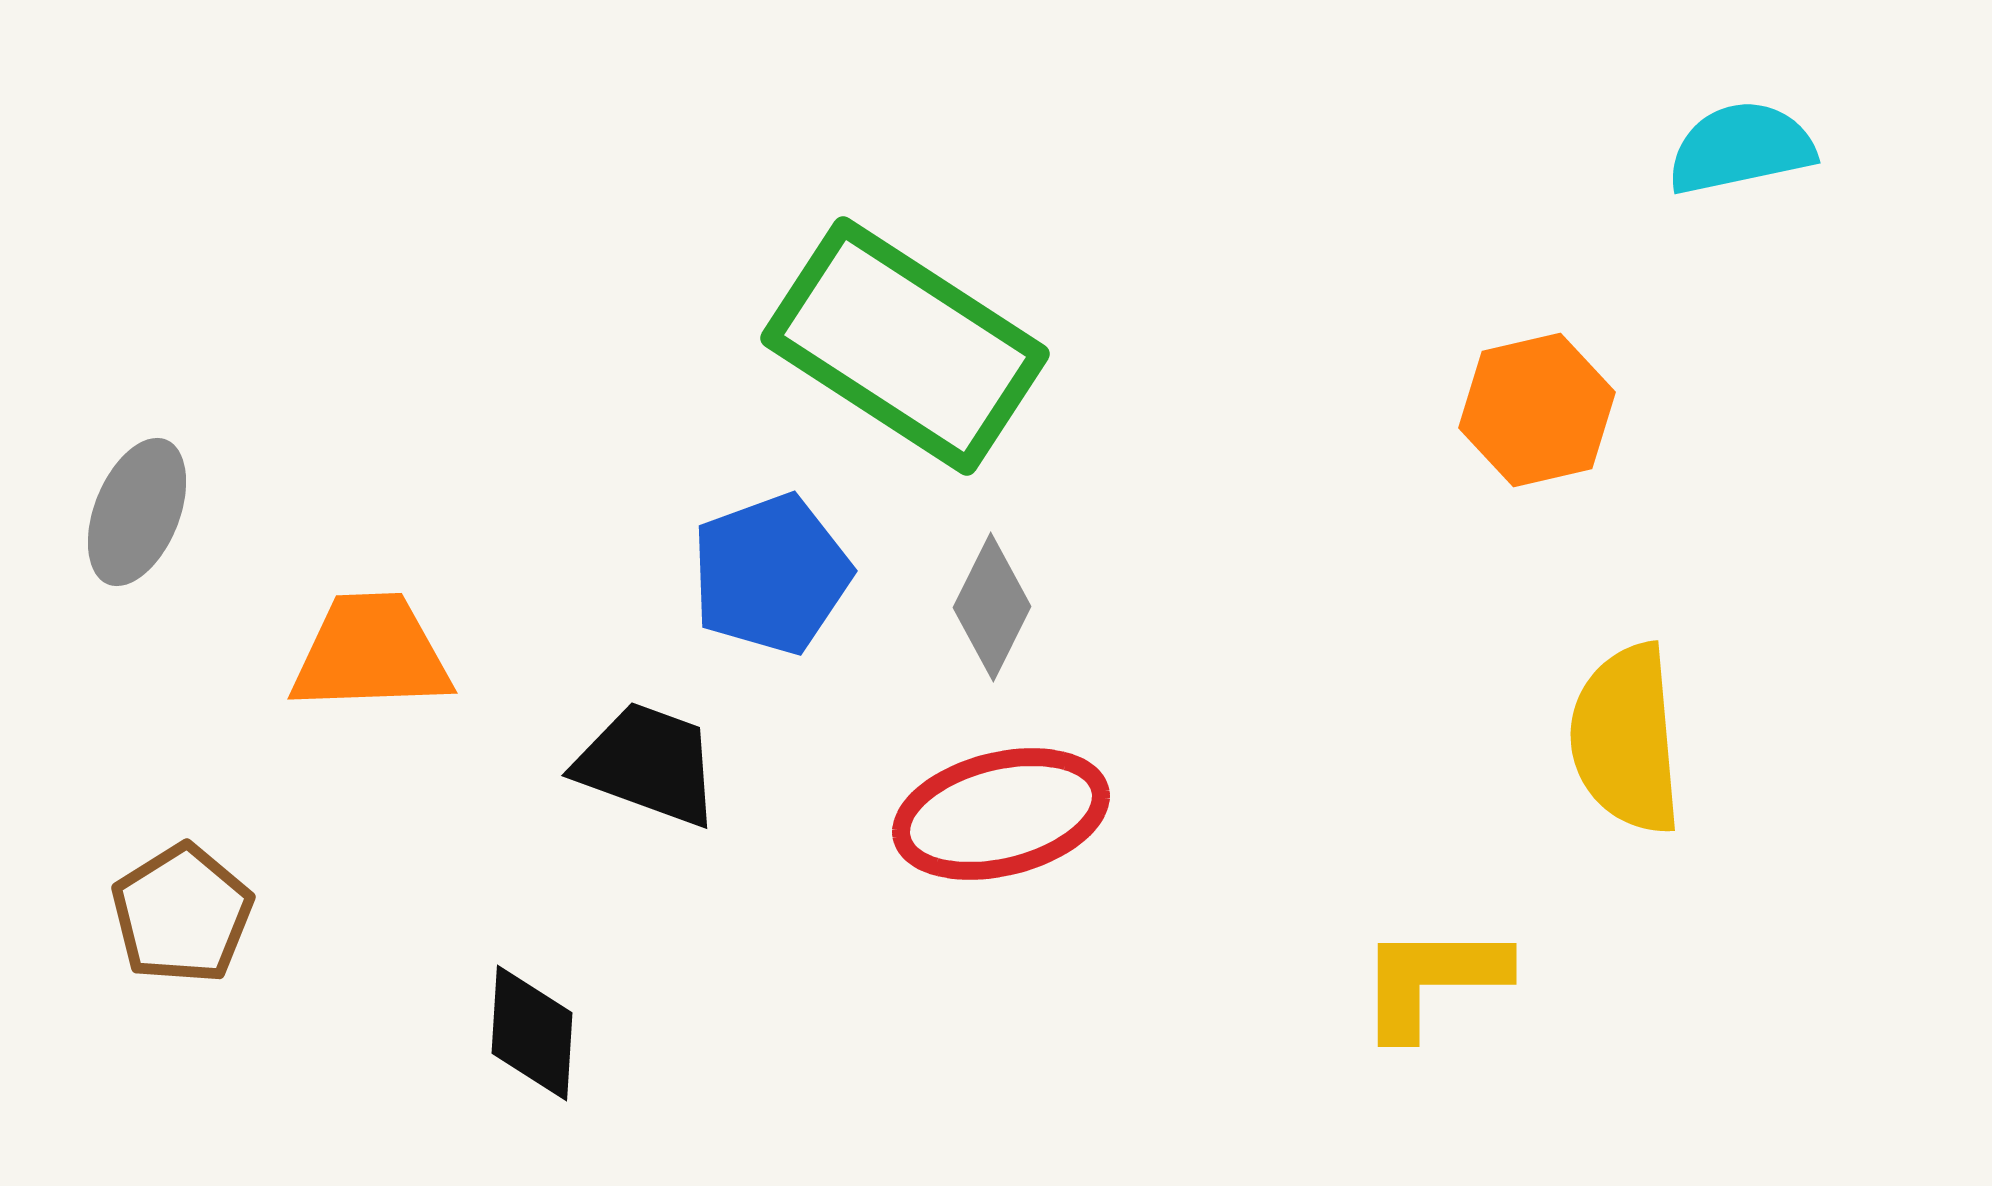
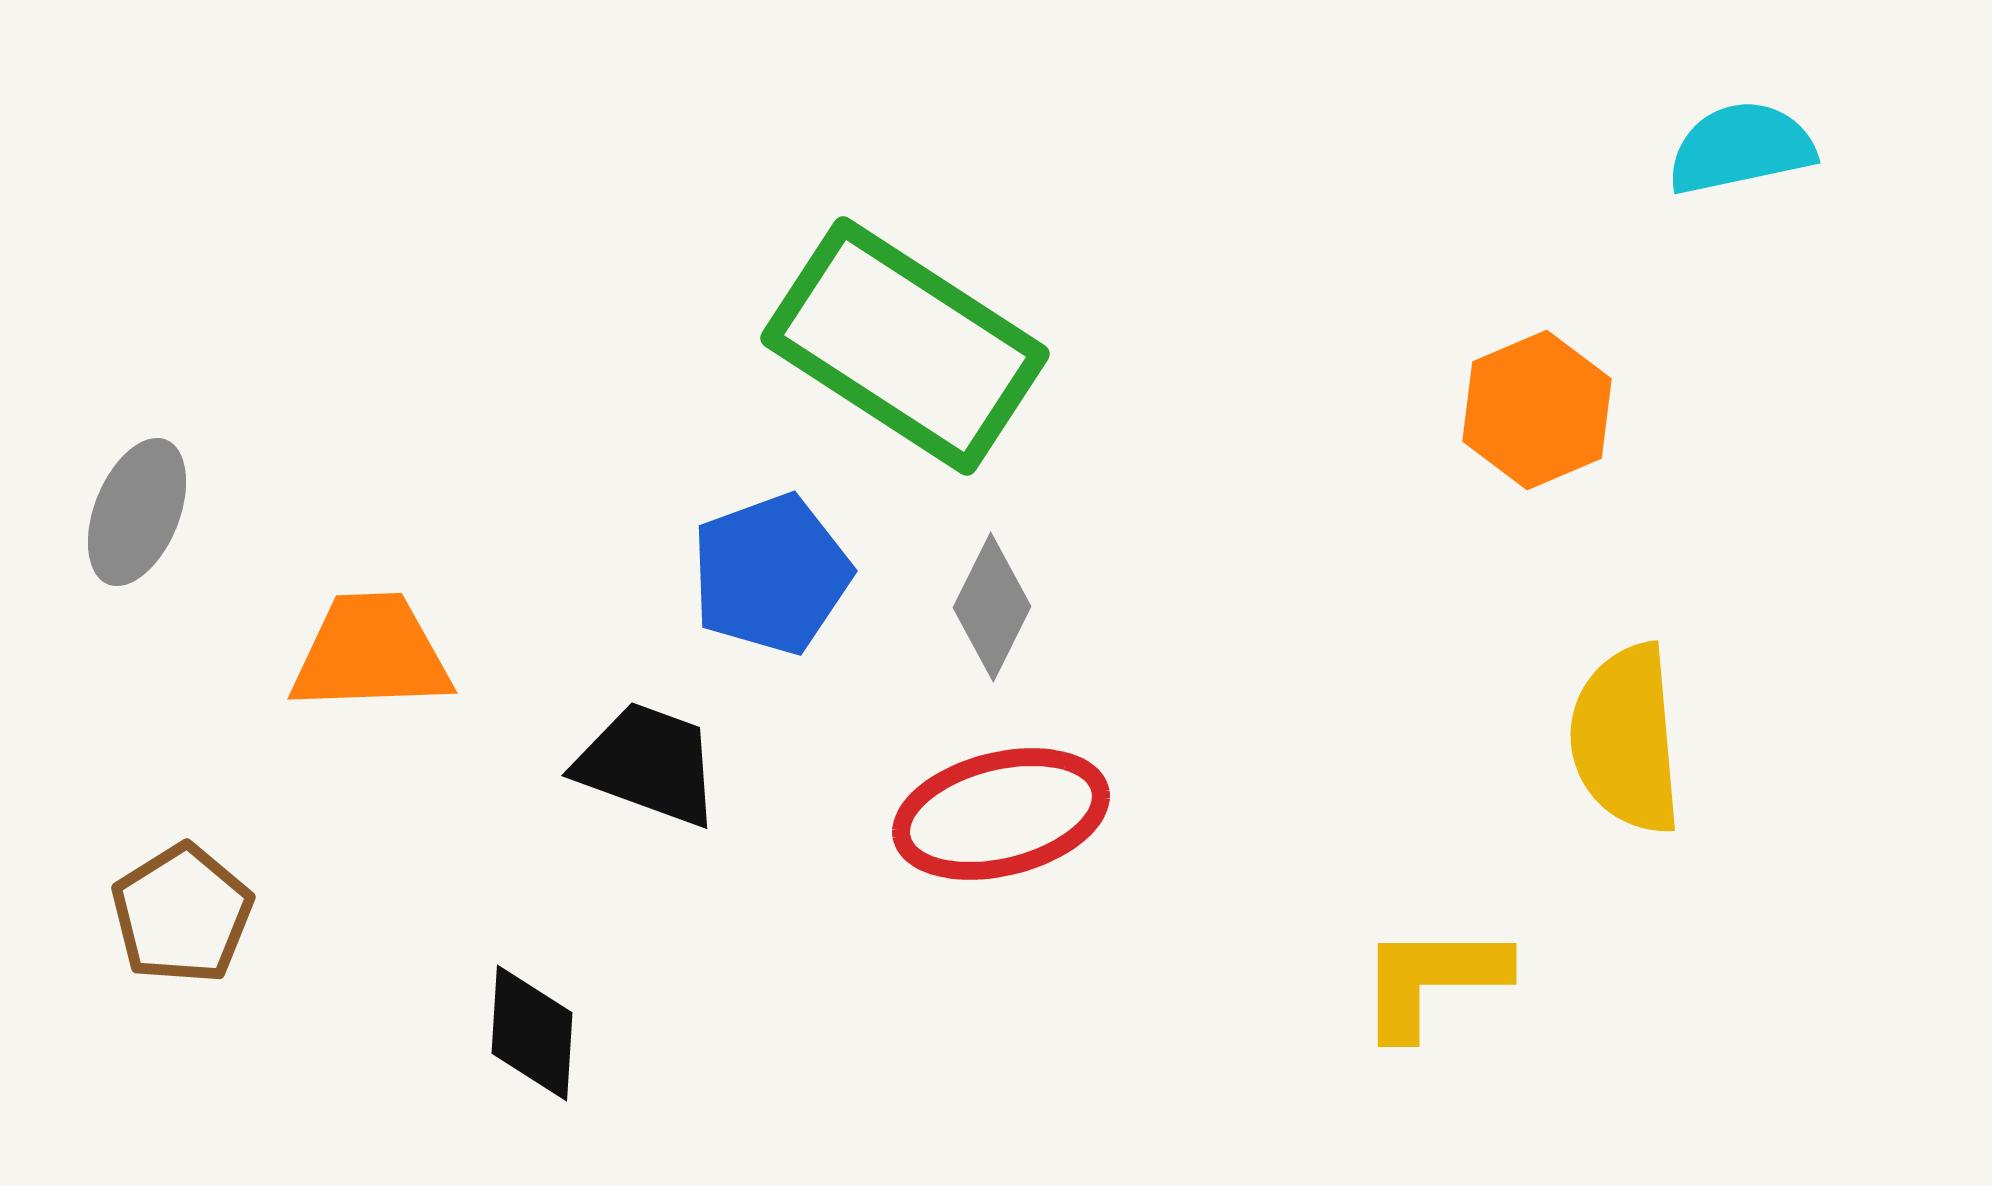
orange hexagon: rotated 10 degrees counterclockwise
